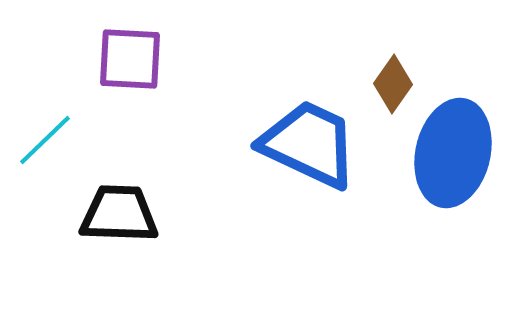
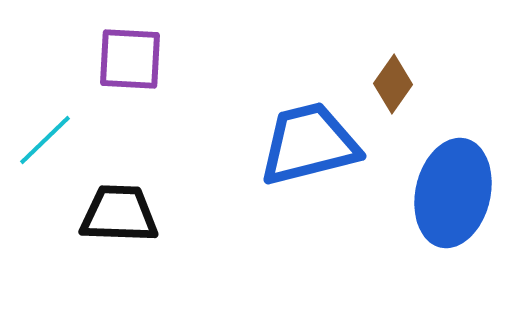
blue trapezoid: rotated 39 degrees counterclockwise
blue ellipse: moved 40 px down
